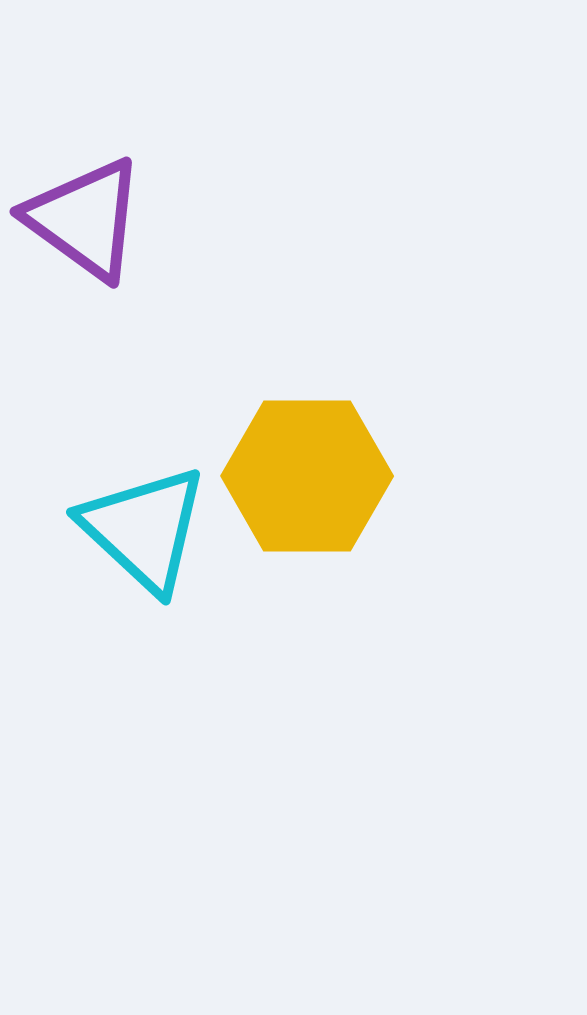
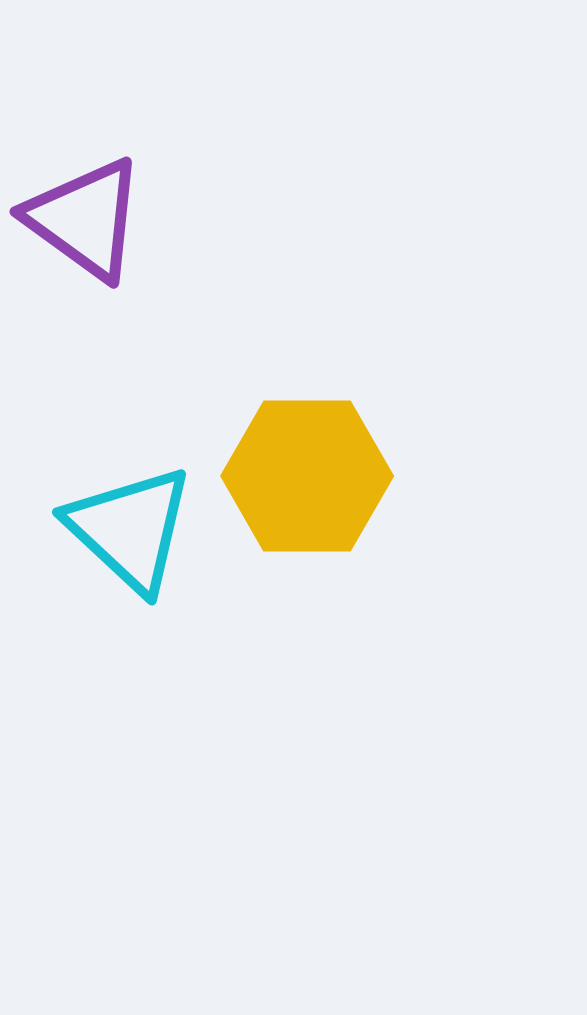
cyan triangle: moved 14 px left
